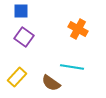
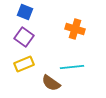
blue square: moved 4 px right, 1 px down; rotated 21 degrees clockwise
orange cross: moved 3 px left; rotated 12 degrees counterclockwise
cyan line: rotated 15 degrees counterclockwise
yellow rectangle: moved 7 px right, 13 px up; rotated 24 degrees clockwise
